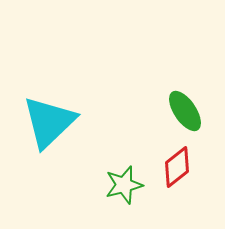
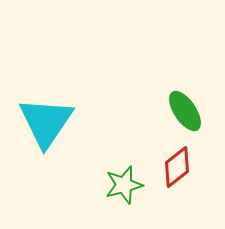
cyan triangle: moved 3 px left; rotated 12 degrees counterclockwise
